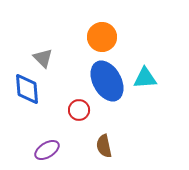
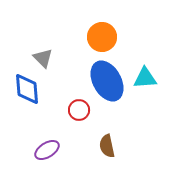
brown semicircle: moved 3 px right
